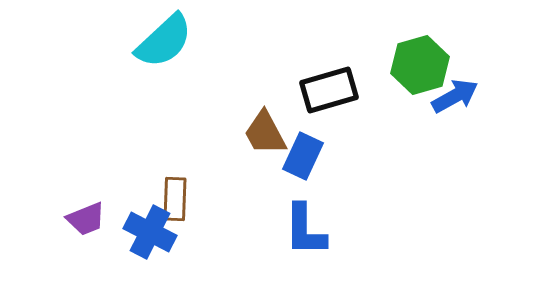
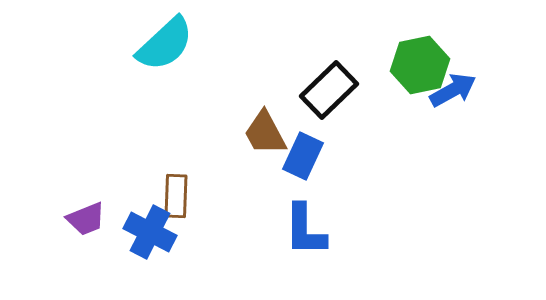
cyan semicircle: moved 1 px right, 3 px down
green hexagon: rotated 4 degrees clockwise
black rectangle: rotated 28 degrees counterclockwise
blue arrow: moved 2 px left, 6 px up
brown rectangle: moved 1 px right, 3 px up
